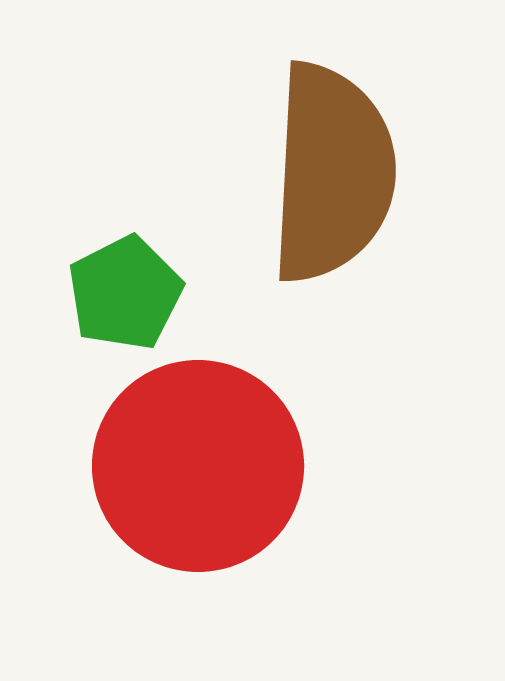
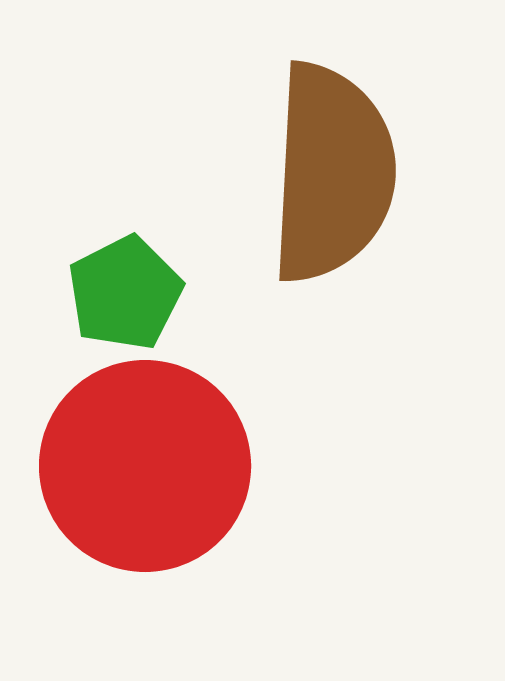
red circle: moved 53 px left
